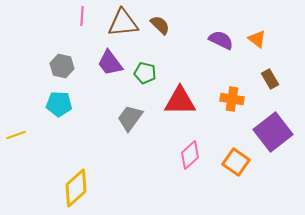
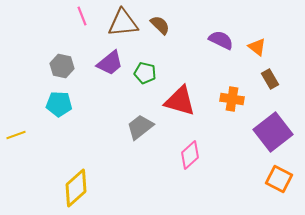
pink line: rotated 24 degrees counterclockwise
orange triangle: moved 8 px down
purple trapezoid: rotated 92 degrees counterclockwise
red triangle: rotated 16 degrees clockwise
gray trapezoid: moved 10 px right, 9 px down; rotated 16 degrees clockwise
orange square: moved 43 px right, 17 px down; rotated 8 degrees counterclockwise
